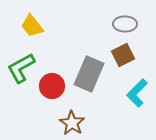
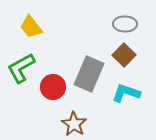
yellow trapezoid: moved 1 px left, 1 px down
brown square: moved 1 px right; rotated 20 degrees counterclockwise
red circle: moved 1 px right, 1 px down
cyan L-shape: moved 11 px left; rotated 64 degrees clockwise
brown star: moved 2 px right, 1 px down
